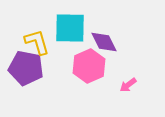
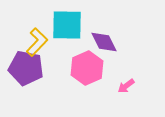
cyan square: moved 3 px left, 3 px up
yellow L-shape: rotated 60 degrees clockwise
pink hexagon: moved 2 px left, 2 px down
pink arrow: moved 2 px left, 1 px down
